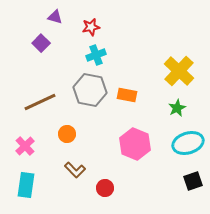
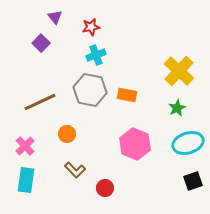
purple triangle: rotated 35 degrees clockwise
cyan rectangle: moved 5 px up
